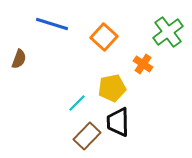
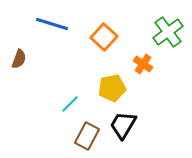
cyan line: moved 7 px left, 1 px down
black trapezoid: moved 5 px right, 3 px down; rotated 32 degrees clockwise
brown rectangle: rotated 16 degrees counterclockwise
